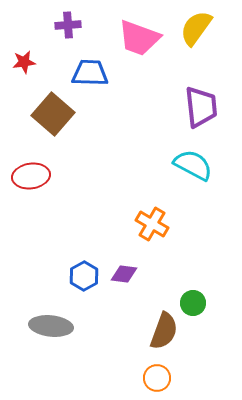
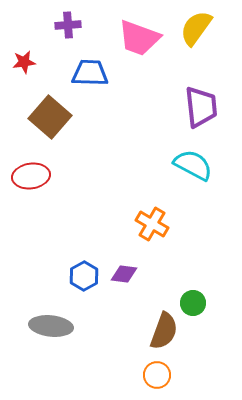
brown square: moved 3 px left, 3 px down
orange circle: moved 3 px up
